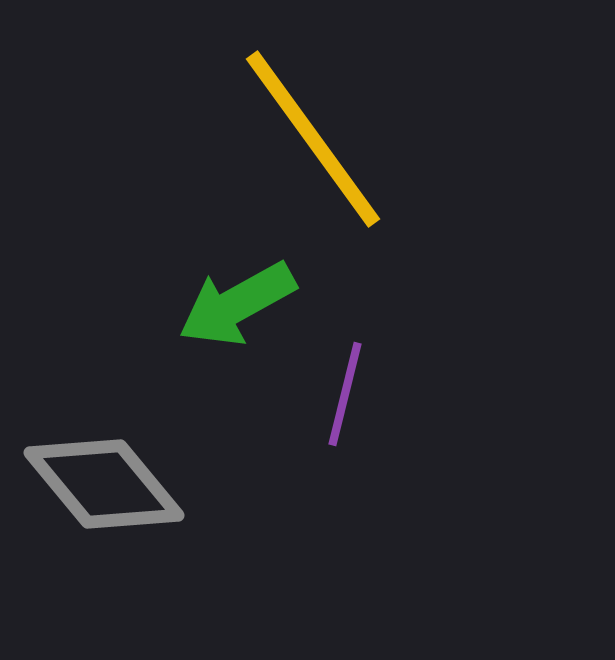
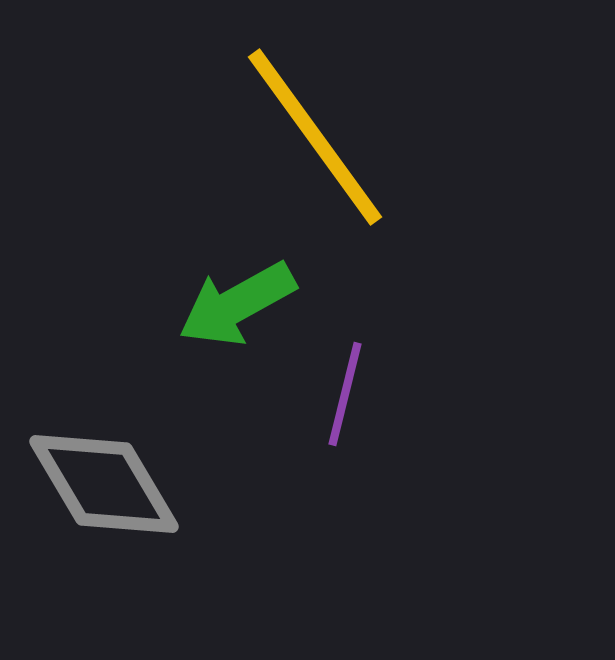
yellow line: moved 2 px right, 2 px up
gray diamond: rotated 9 degrees clockwise
